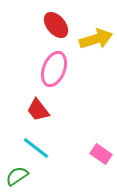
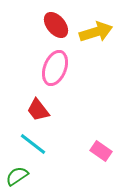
yellow arrow: moved 7 px up
pink ellipse: moved 1 px right, 1 px up
cyan line: moved 3 px left, 4 px up
pink rectangle: moved 3 px up
